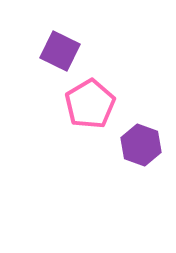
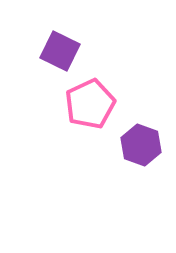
pink pentagon: rotated 6 degrees clockwise
